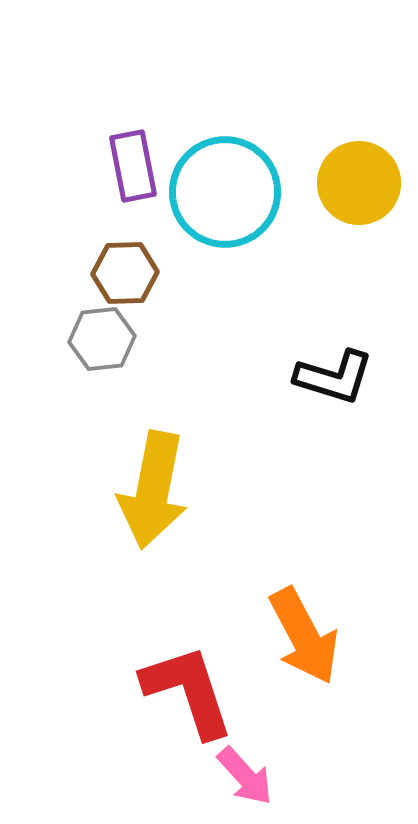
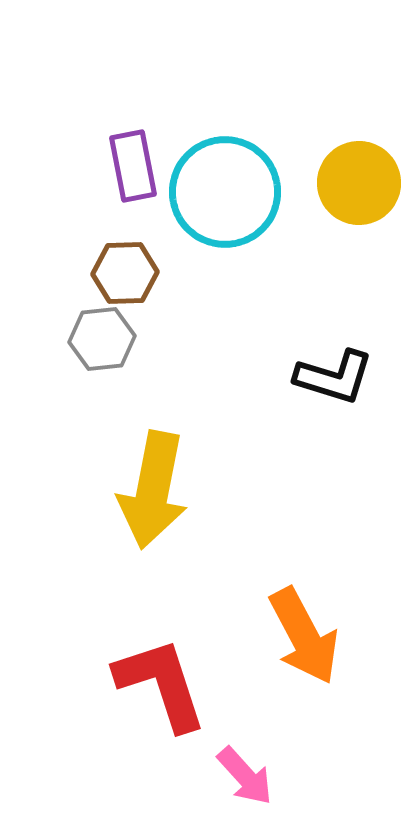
red L-shape: moved 27 px left, 7 px up
